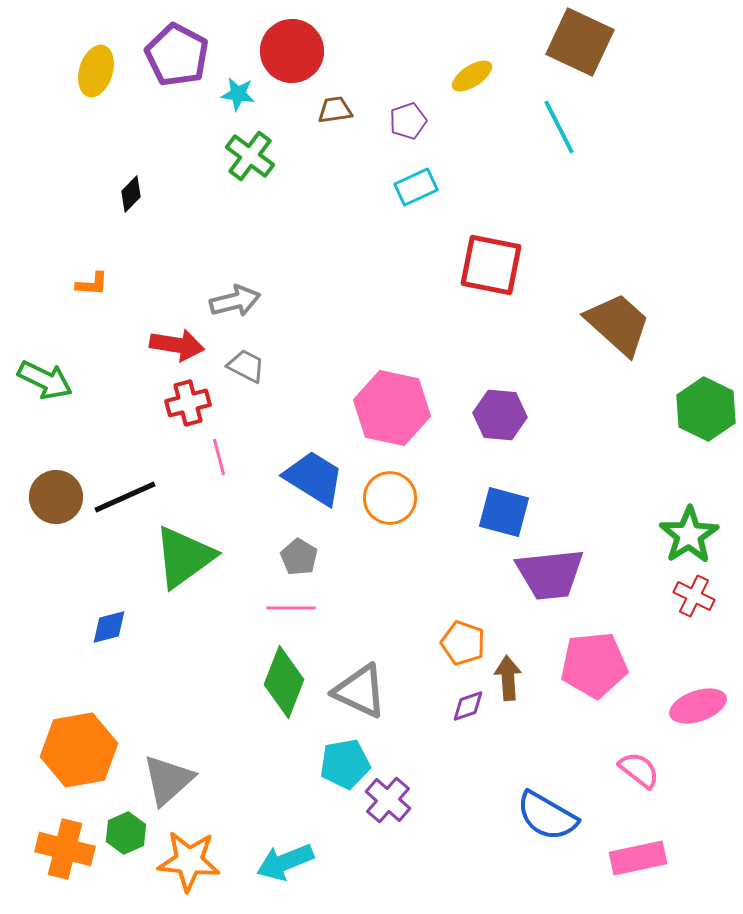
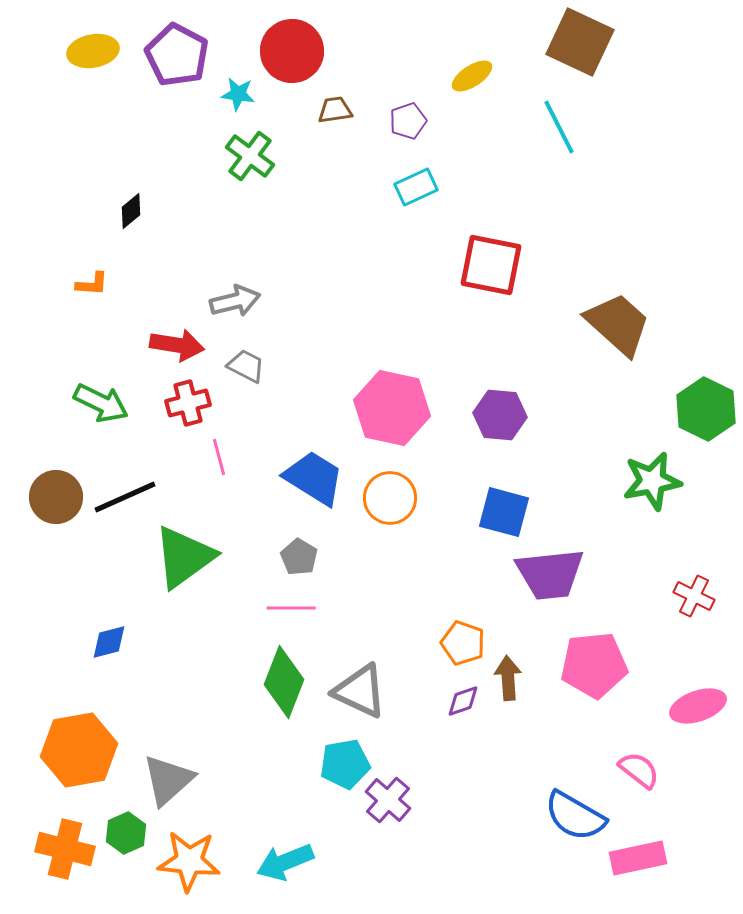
yellow ellipse at (96, 71): moved 3 px left, 20 px up; rotated 63 degrees clockwise
black diamond at (131, 194): moved 17 px down; rotated 6 degrees clockwise
green arrow at (45, 380): moved 56 px right, 23 px down
green star at (689, 535): moved 37 px left, 54 px up; rotated 22 degrees clockwise
blue diamond at (109, 627): moved 15 px down
purple diamond at (468, 706): moved 5 px left, 5 px up
blue semicircle at (547, 816): moved 28 px right
